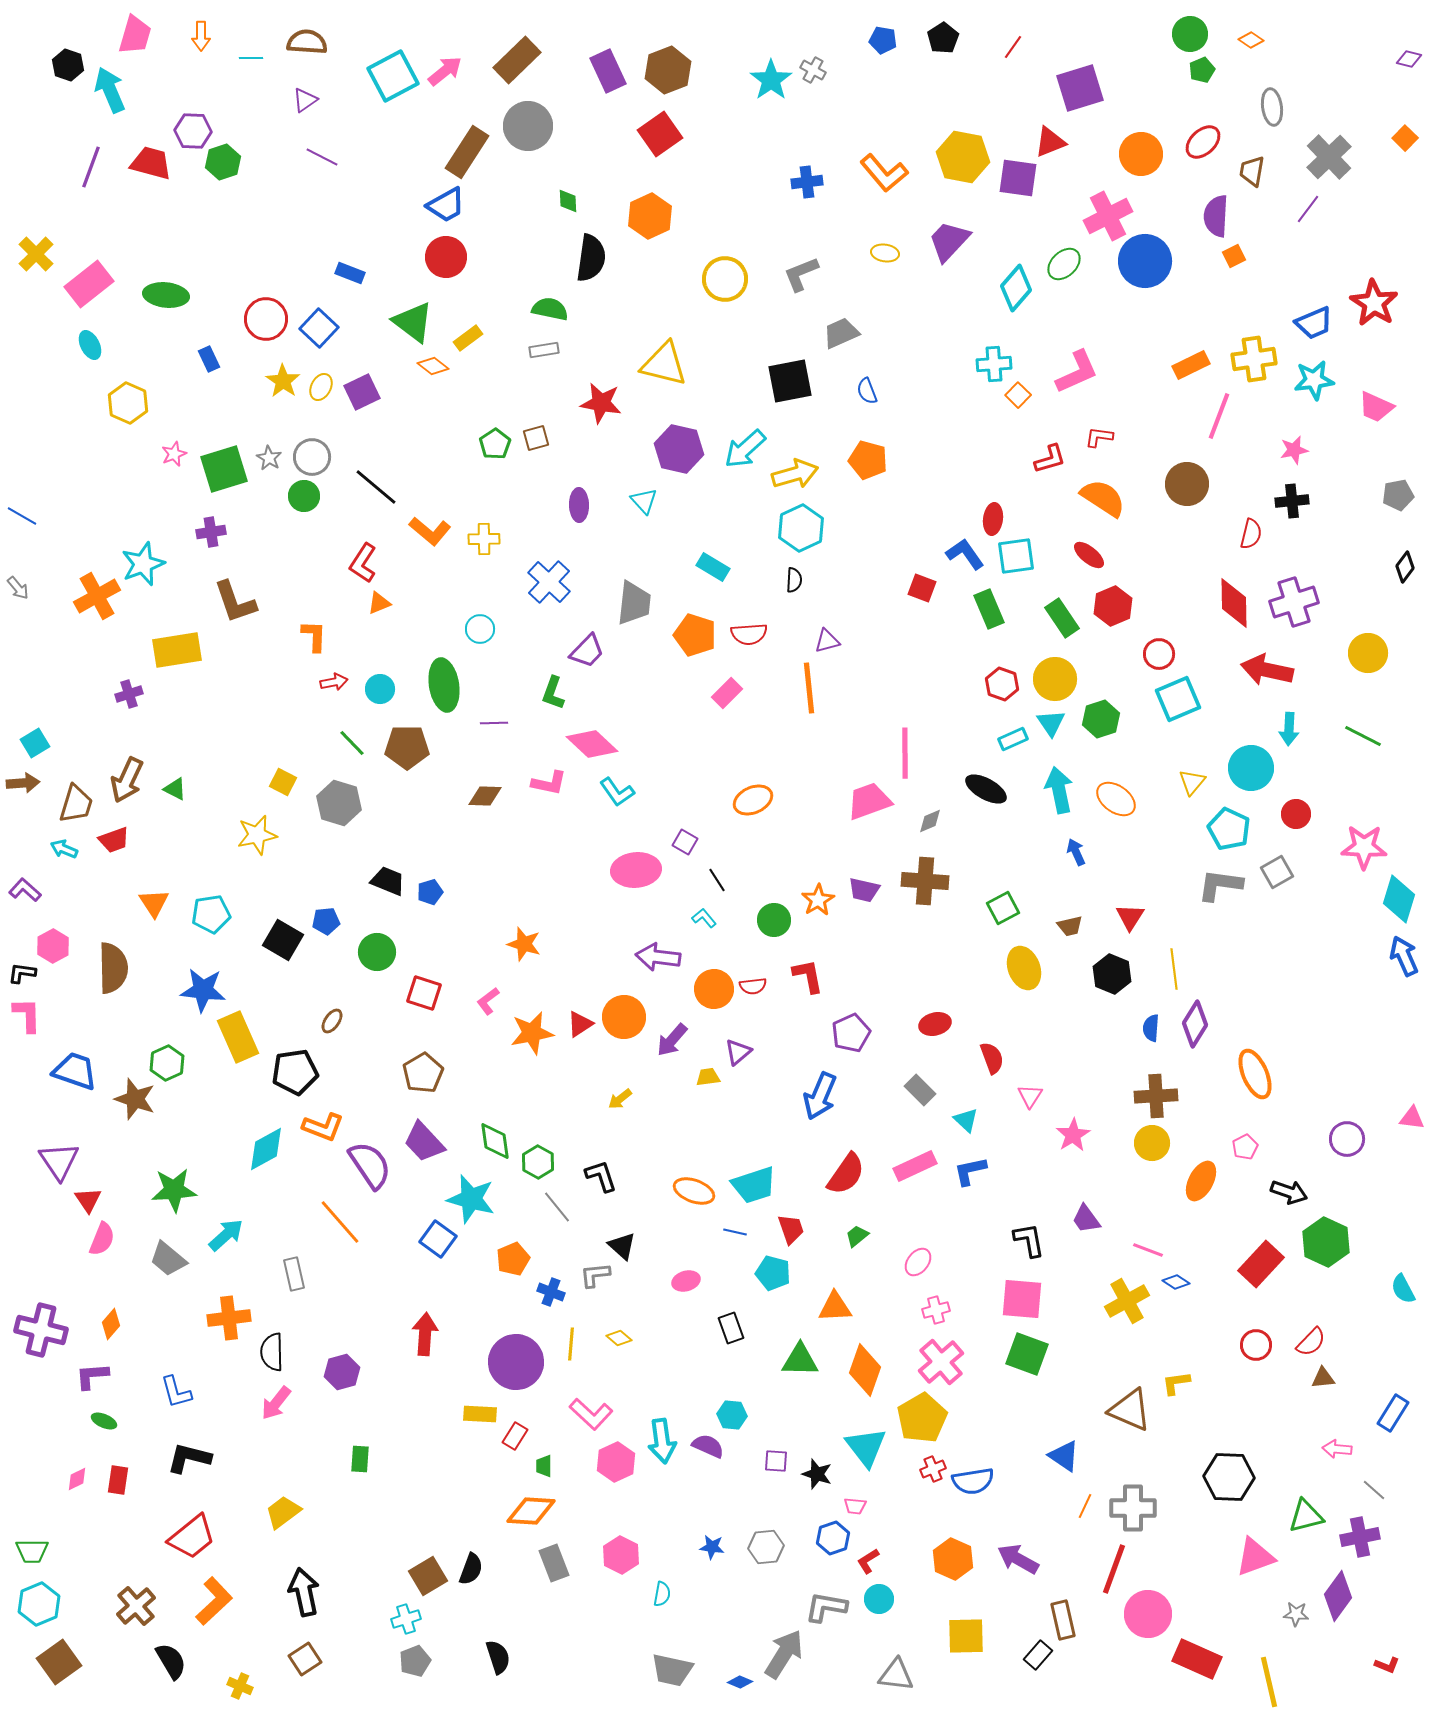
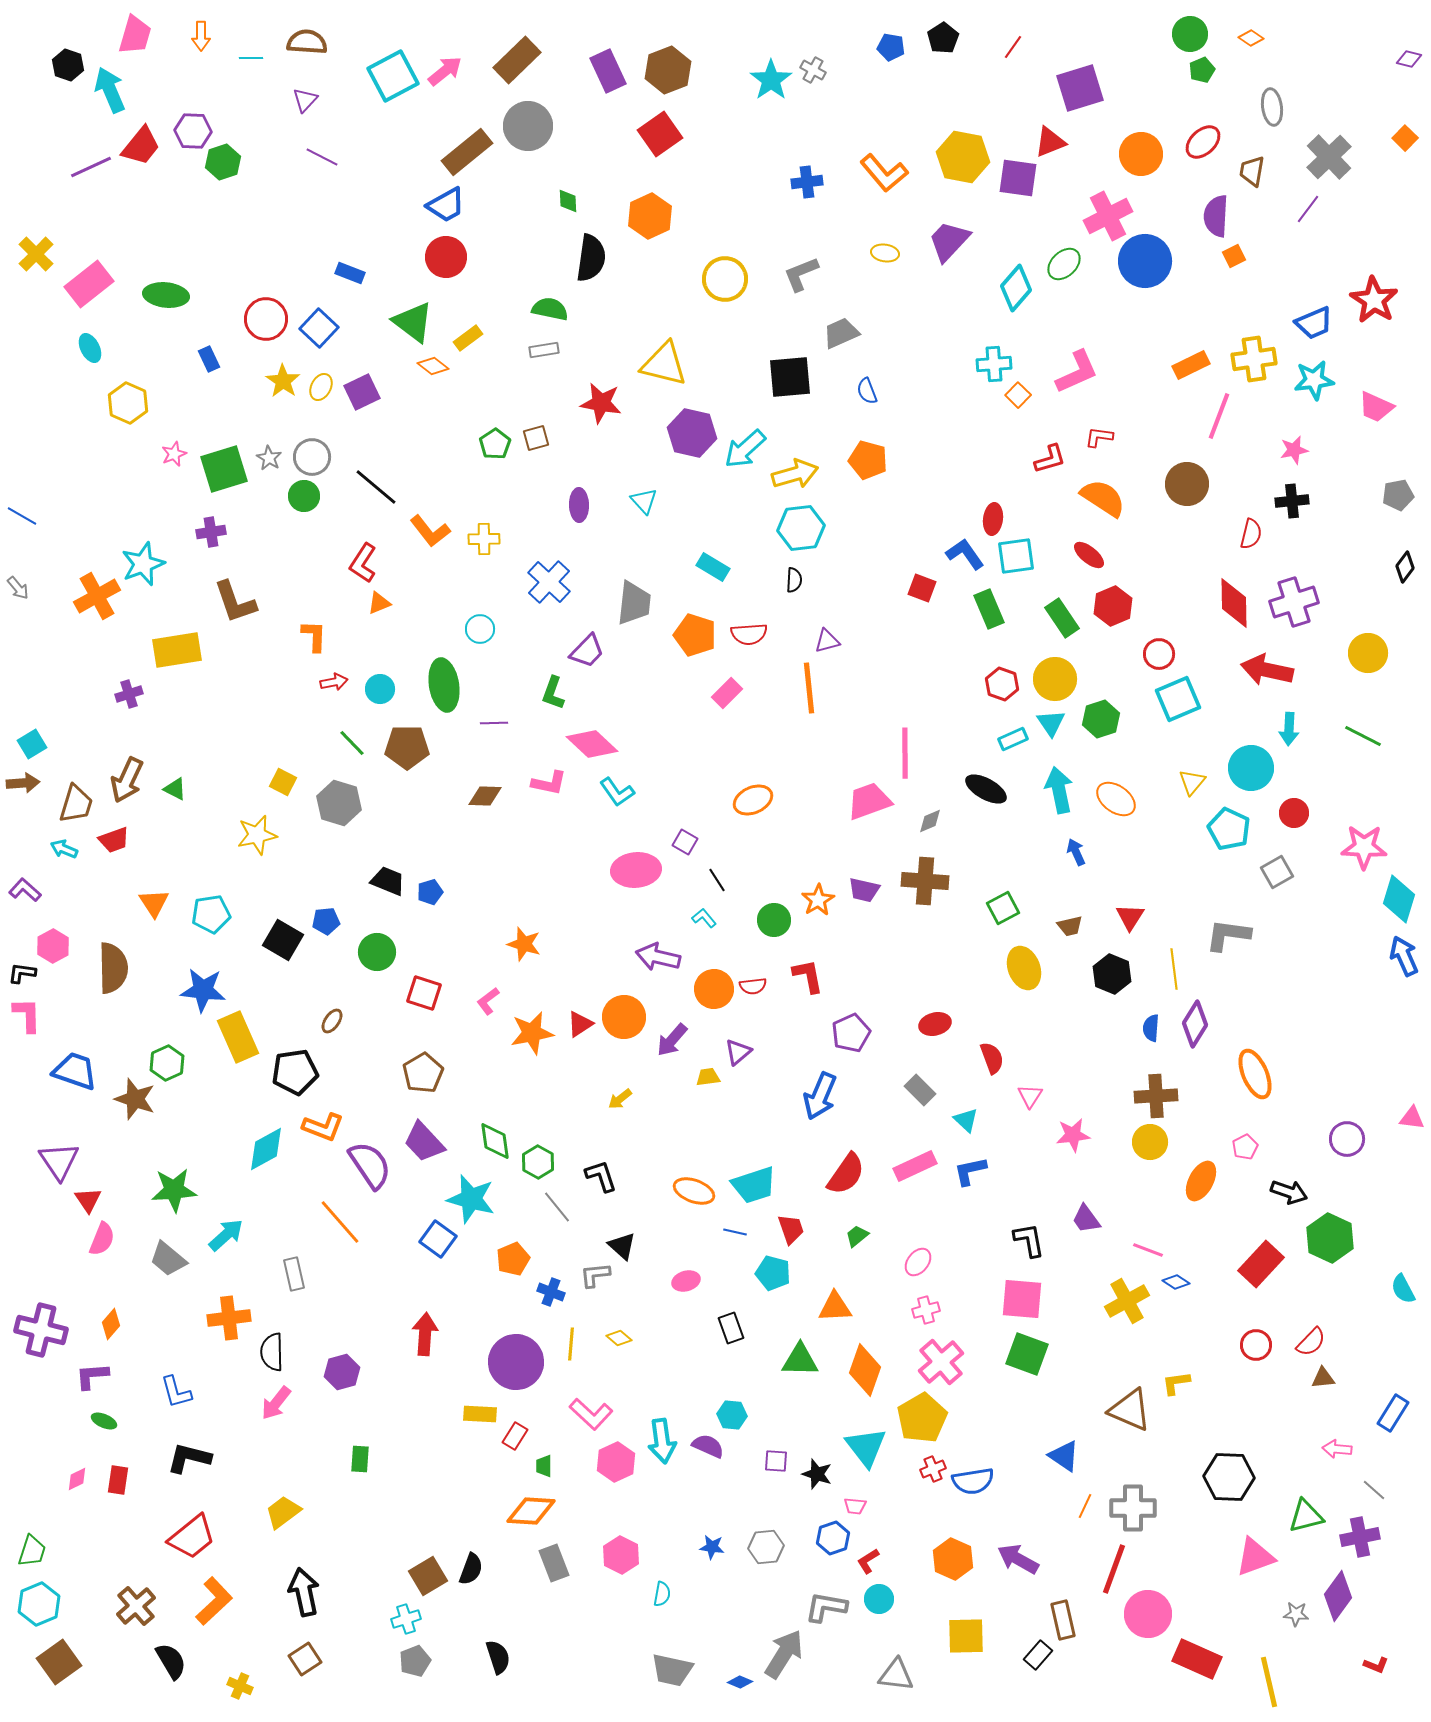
blue pentagon at (883, 40): moved 8 px right, 7 px down
orange diamond at (1251, 40): moved 2 px up
purple triangle at (305, 100): rotated 12 degrees counterclockwise
brown rectangle at (467, 152): rotated 18 degrees clockwise
red trapezoid at (151, 163): moved 10 px left, 17 px up; rotated 114 degrees clockwise
purple line at (91, 167): rotated 45 degrees clockwise
red star at (1374, 303): moved 3 px up
cyan ellipse at (90, 345): moved 3 px down
black square at (790, 381): moved 4 px up; rotated 6 degrees clockwise
purple hexagon at (679, 449): moved 13 px right, 16 px up
cyan hexagon at (801, 528): rotated 18 degrees clockwise
orange L-shape at (430, 531): rotated 12 degrees clockwise
cyan square at (35, 743): moved 3 px left, 1 px down
red circle at (1296, 814): moved 2 px left, 1 px up
gray L-shape at (1220, 885): moved 8 px right, 50 px down
purple arrow at (658, 957): rotated 6 degrees clockwise
pink star at (1073, 1135): rotated 24 degrees clockwise
yellow circle at (1152, 1143): moved 2 px left, 1 px up
green hexagon at (1326, 1242): moved 4 px right, 4 px up
pink cross at (936, 1310): moved 10 px left
green trapezoid at (32, 1551): rotated 72 degrees counterclockwise
red L-shape at (1387, 1665): moved 11 px left
